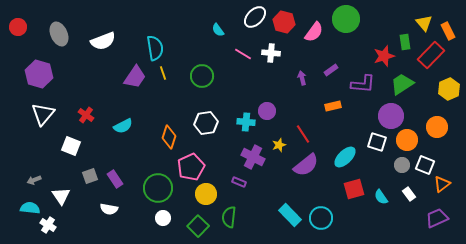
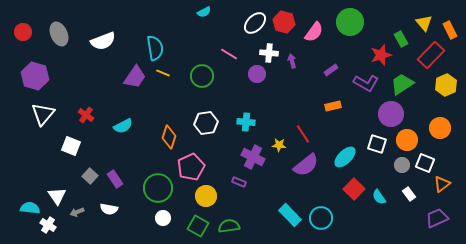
white ellipse at (255, 17): moved 6 px down
green circle at (346, 19): moved 4 px right, 3 px down
red circle at (18, 27): moved 5 px right, 5 px down
cyan semicircle at (218, 30): moved 14 px left, 18 px up; rotated 80 degrees counterclockwise
orange rectangle at (448, 31): moved 2 px right, 1 px up
green rectangle at (405, 42): moved 4 px left, 3 px up; rotated 21 degrees counterclockwise
white cross at (271, 53): moved 2 px left
pink line at (243, 54): moved 14 px left
red star at (384, 56): moved 3 px left, 1 px up
yellow line at (163, 73): rotated 48 degrees counterclockwise
purple hexagon at (39, 74): moved 4 px left, 2 px down
purple arrow at (302, 78): moved 10 px left, 17 px up
purple L-shape at (363, 84): moved 3 px right, 1 px up; rotated 25 degrees clockwise
yellow hexagon at (449, 89): moved 3 px left, 4 px up
purple circle at (267, 111): moved 10 px left, 37 px up
purple circle at (391, 116): moved 2 px up
orange circle at (437, 127): moved 3 px right, 1 px down
white square at (377, 142): moved 2 px down
yellow star at (279, 145): rotated 24 degrees clockwise
white square at (425, 165): moved 2 px up
gray square at (90, 176): rotated 28 degrees counterclockwise
gray arrow at (34, 180): moved 43 px right, 32 px down
red square at (354, 189): rotated 30 degrees counterclockwise
yellow circle at (206, 194): moved 2 px down
white triangle at (61, 196): moved 4 px left
cyan semicircle at (381, 197): moved 2 px left
green semicircle at (229, 217): moved 9 px down; rotated 75 degrees clockwise
green square at (198, 226): rotated 15 degrees counterclockwise
